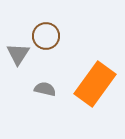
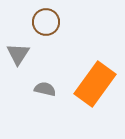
brown circle: moved 14 px up
